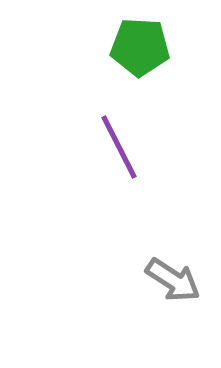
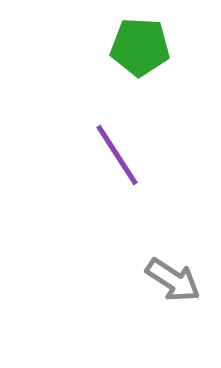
purple line: moved 2 px left, 8 px down; rotated 6 degrees counterclockwise
